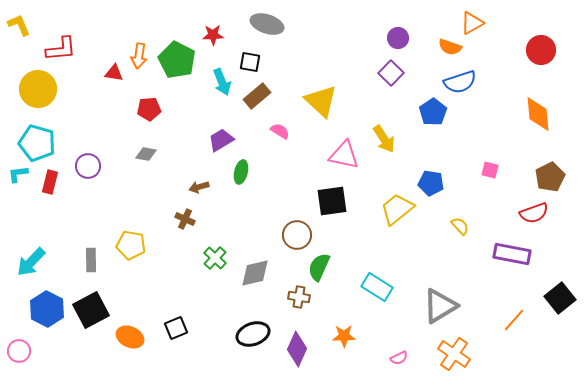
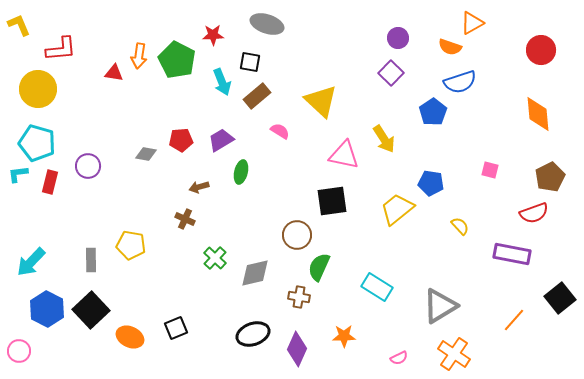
red pentagon at (149, 109): moved 32 px right, 31 px down
black square at (91, 310): rotated 15 degrees counterclockwise
